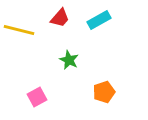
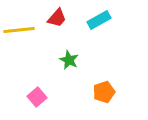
red trapezoid: moved 3 px left
yellow line: rotated 20 degrees counterclockwise
pink square: rotated 12 degrees counterclockwise
